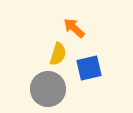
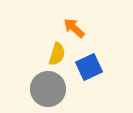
yellow semicircle: moved 1 px left
blue square: moved 1 px up; rotated 12 degrees counterclockwise
